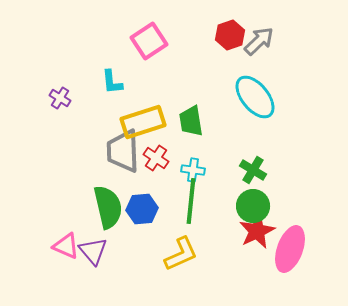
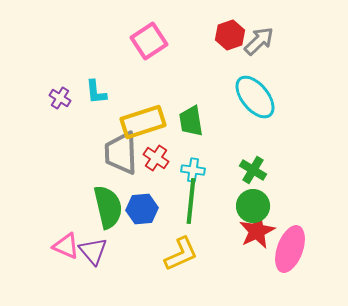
cyan L-shape: moved 16 px left, 10 px down
gray trapezoid: moved 2 px left, 2 px down
